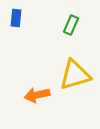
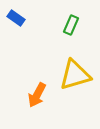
blue rectangle: rotated 60 degrees counterclockwise
orange arrow: rotated 50 degrees counterclockwise
